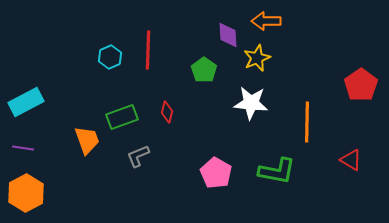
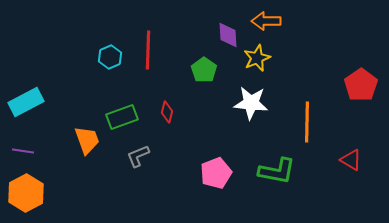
purple line: moved 3 px down
pink pentagon: rotated 20 degrees clockwise
